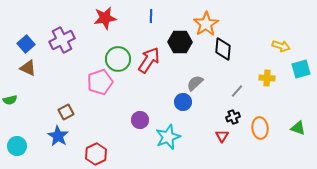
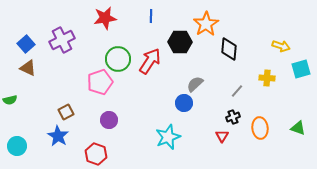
black diamond: moved 6 px right
red arrow: moved 1 px right, 1 px down
gray semicircle: moved 1 px down
blue circle: moved 1 px right, 1 px down
purple circle: moved 31 px left
red hexagon: rotated 15 degrees counterclockwise
